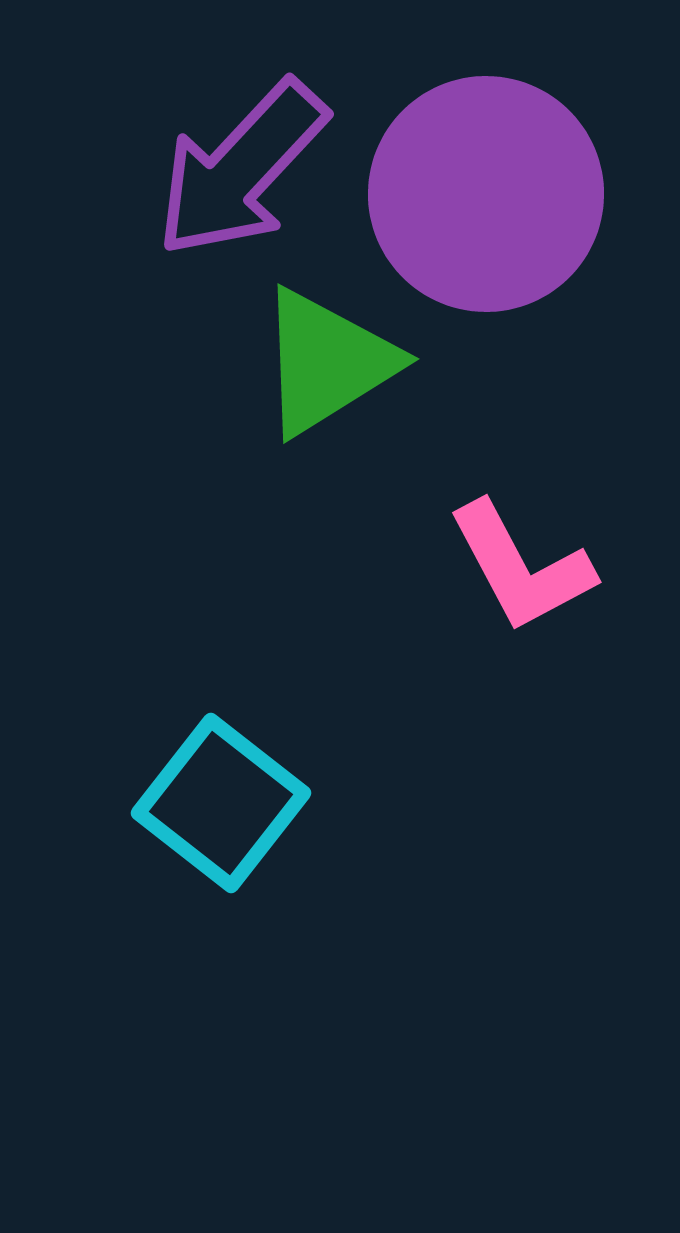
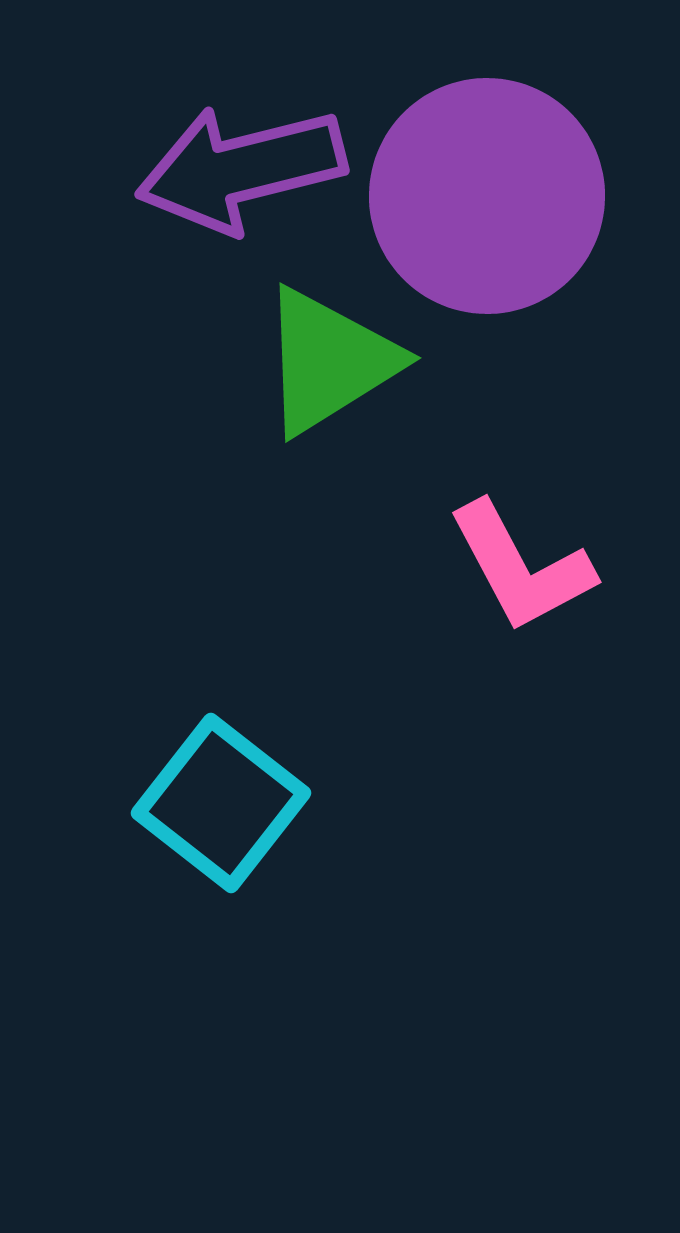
purple arrow: rotated 33 degrees clockwise
purple circle: moved 1 px right, 2 px down
green triangle: moved 2 px right, 1 px up
